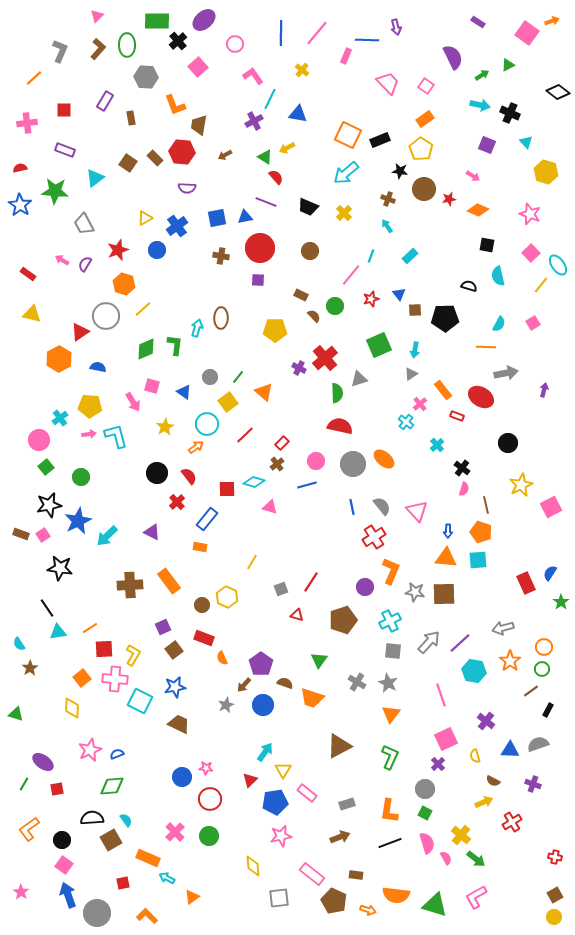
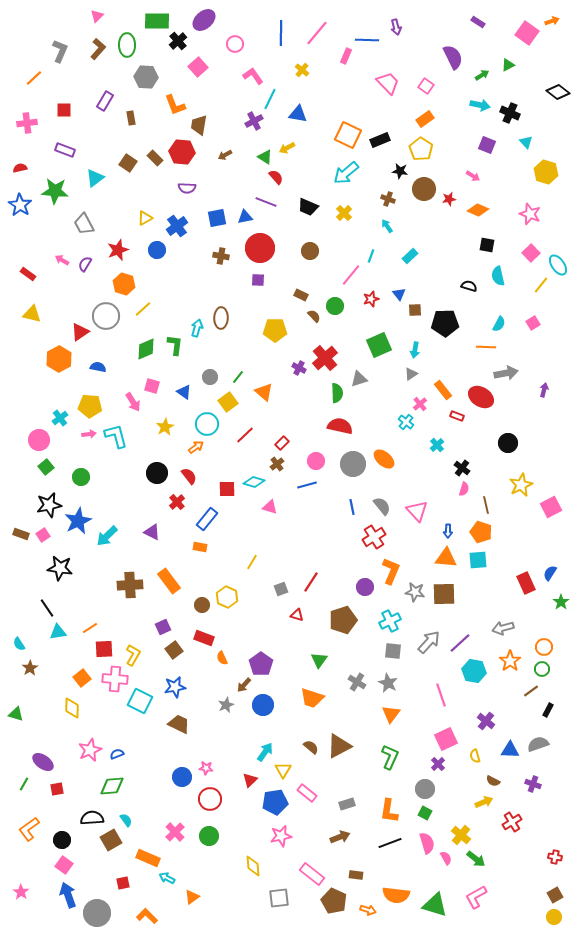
black pentagon at (445, 318): moved 5 px down
brown semicircle at (285, 683): moved 26 px right, 64 px down; rotated 21 degrees clockwise
